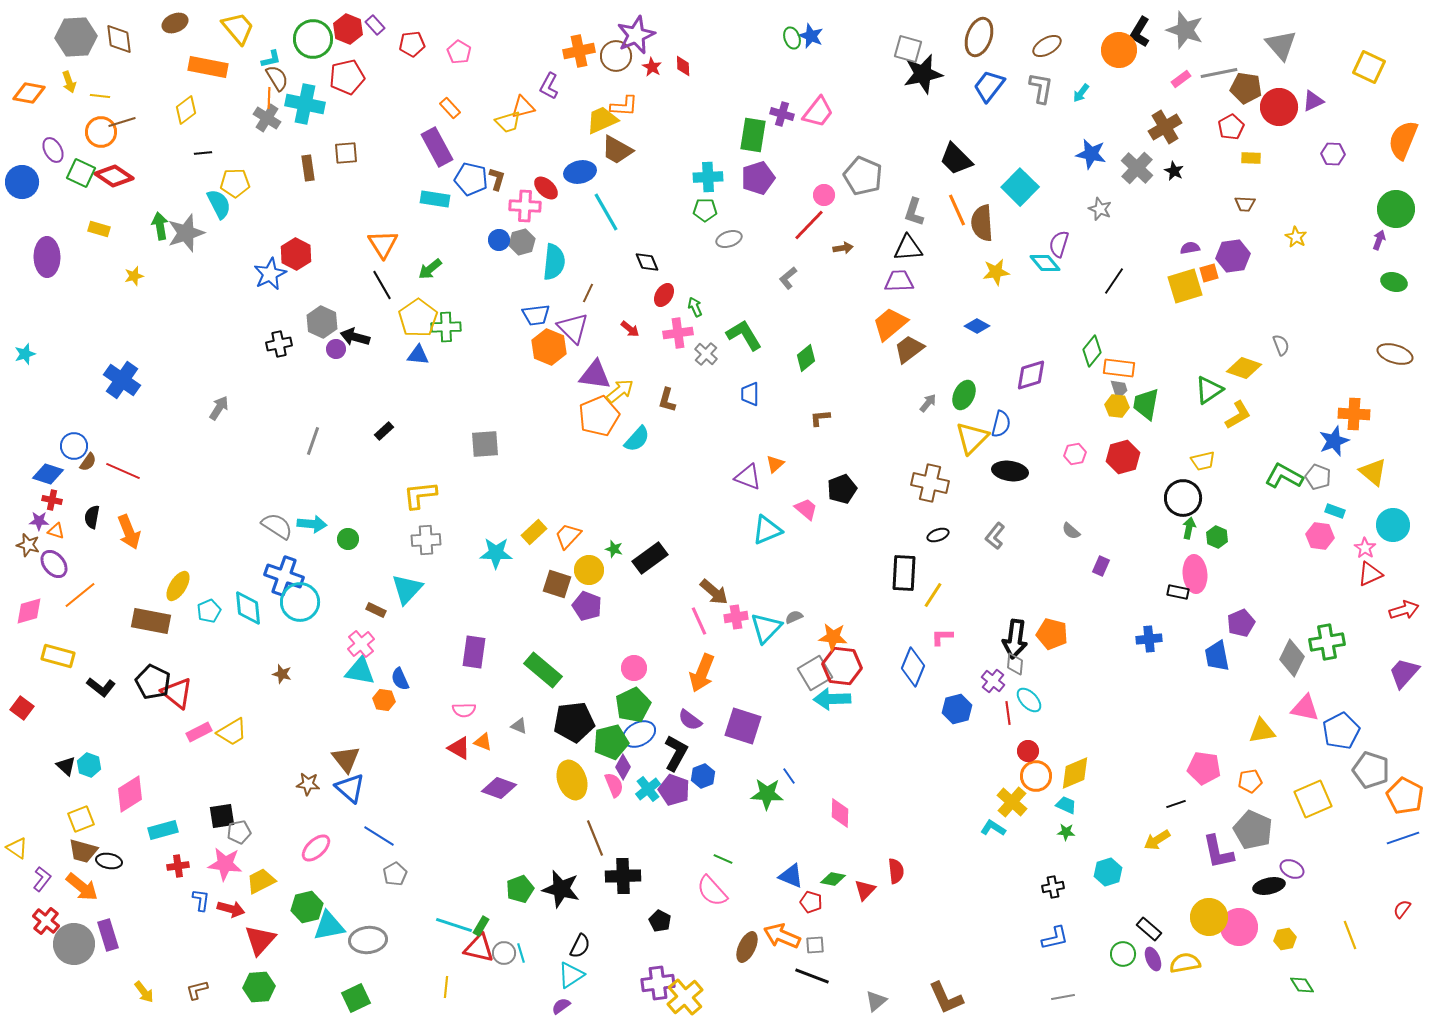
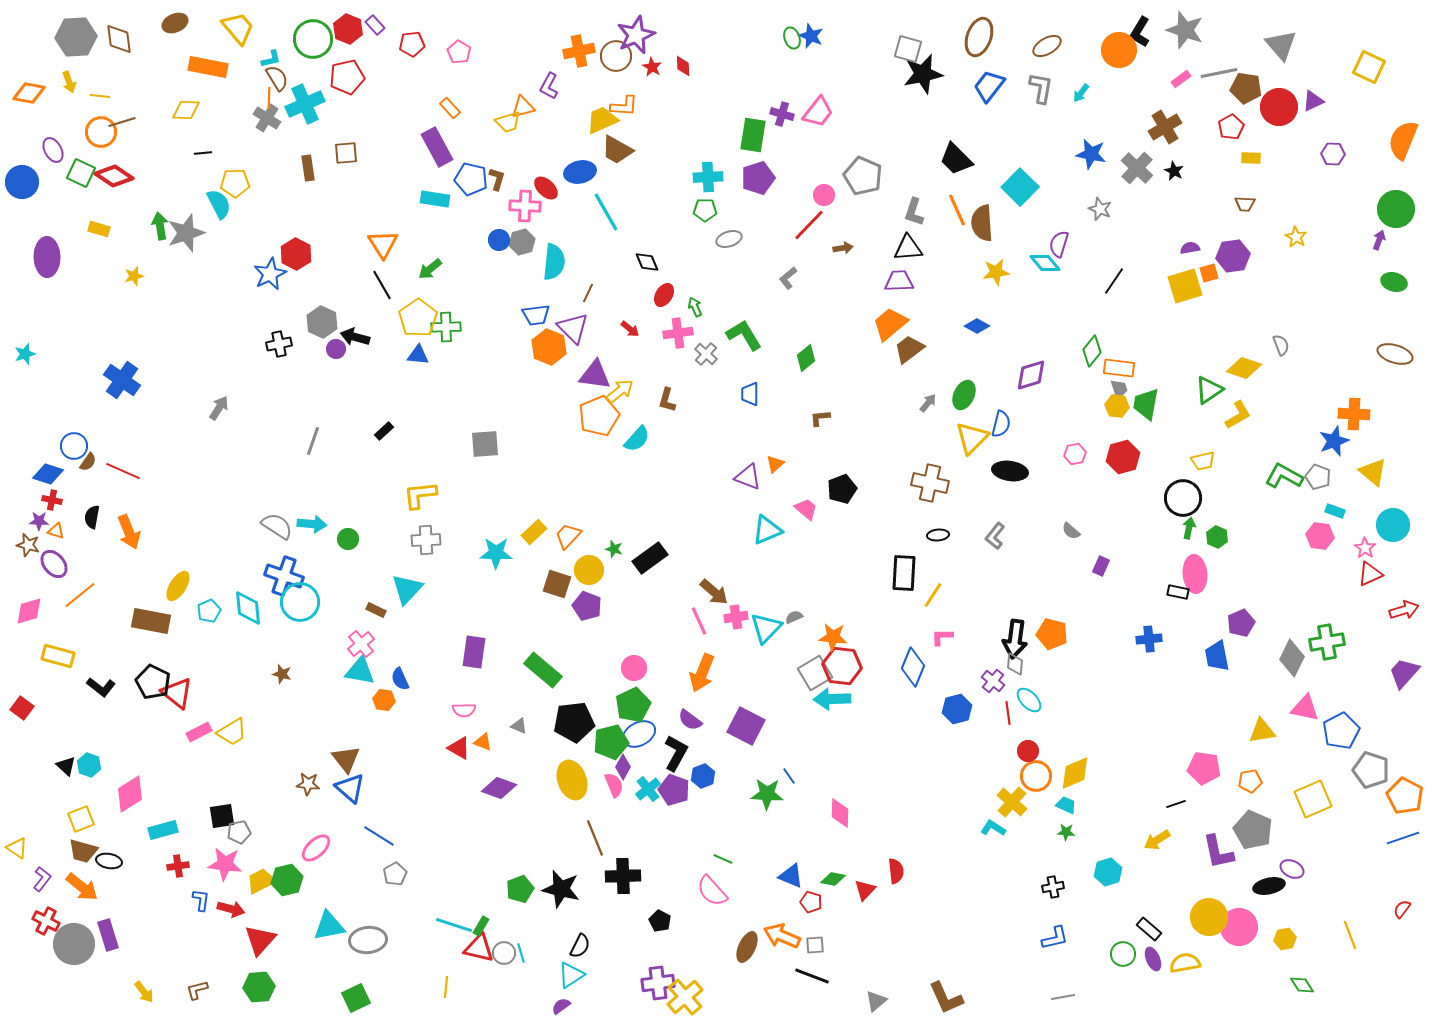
cyan cross at (305, 104): rotated 36 degrees counterclockwise
yellow diamond at (186, 110): rotated 40 degrees clockwise
black ellipse at (938, 535): rotated 15 degrees clockwise
purple square at (743, 726): moved 3 px right; rotated 9 degrees clockwise
green hexagon at (307, 907): moved 20 px left, 27 px up
red cross at (46, 921): rotated 12 degrees counterclockwise
